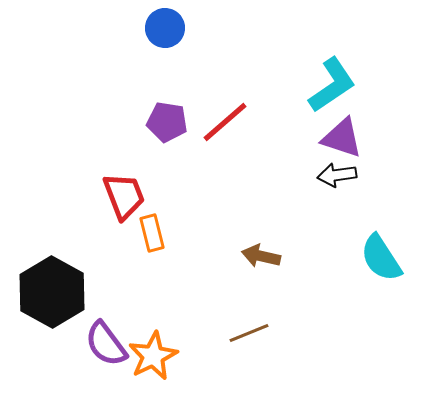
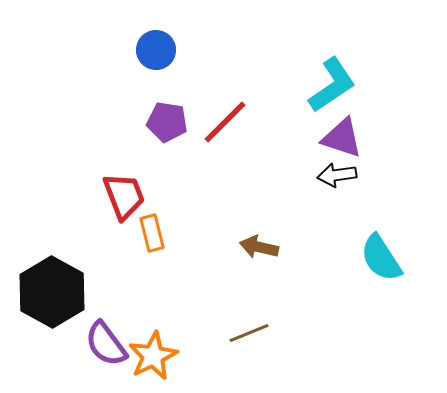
blue circle: moved 9 px left, 22 px down
red line: rotated 4 degrees counterclockwise
brown arrow: moved 2 px left, 9 px up
